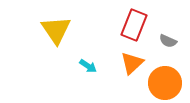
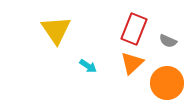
red rectangle: moved 4 px down
orange circle: moved 2 px right
